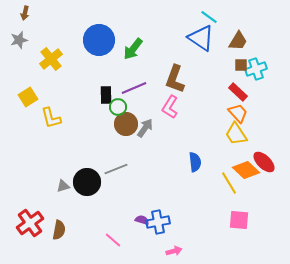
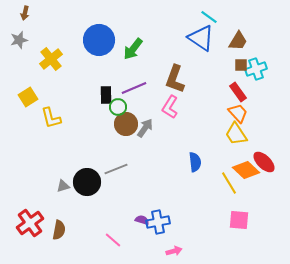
red rectangle: rotated 12 degrees clockwise
